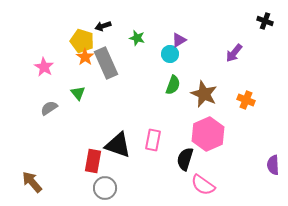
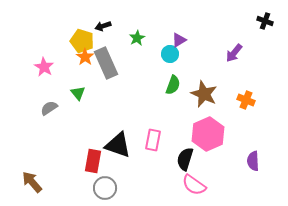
green star: rotated 28 degrees clockwise
purple semicircle: moved 20 px left, 4 px up
pink semicircle: moved 9 px left
